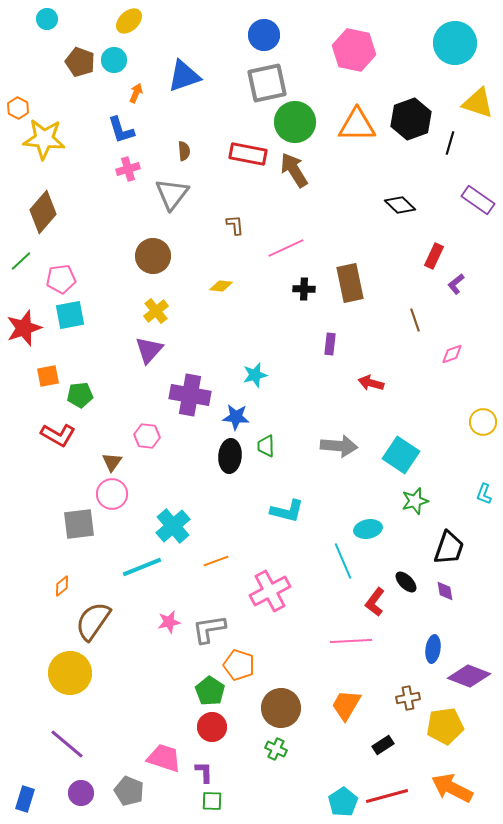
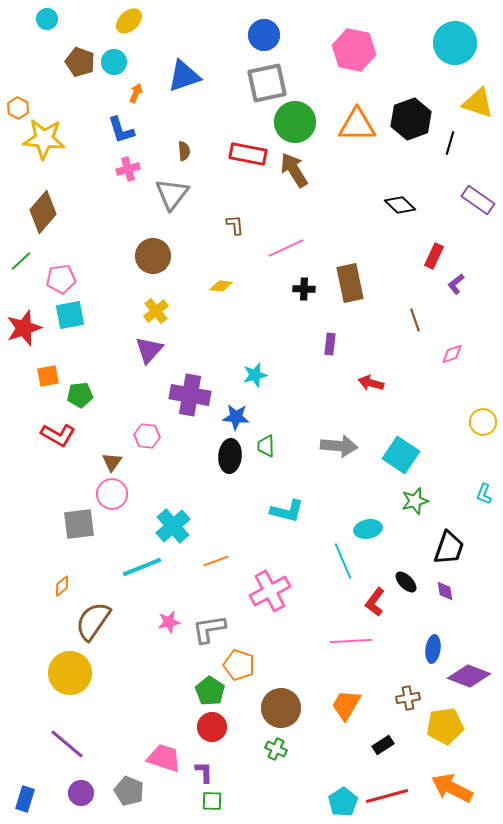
cyan circle at (114, 60): moved 2 px down
